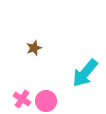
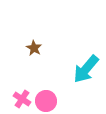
brown star: rotated 21 degrees counterclockwise
cyan arrow: moved 1 px right, 4 px up
